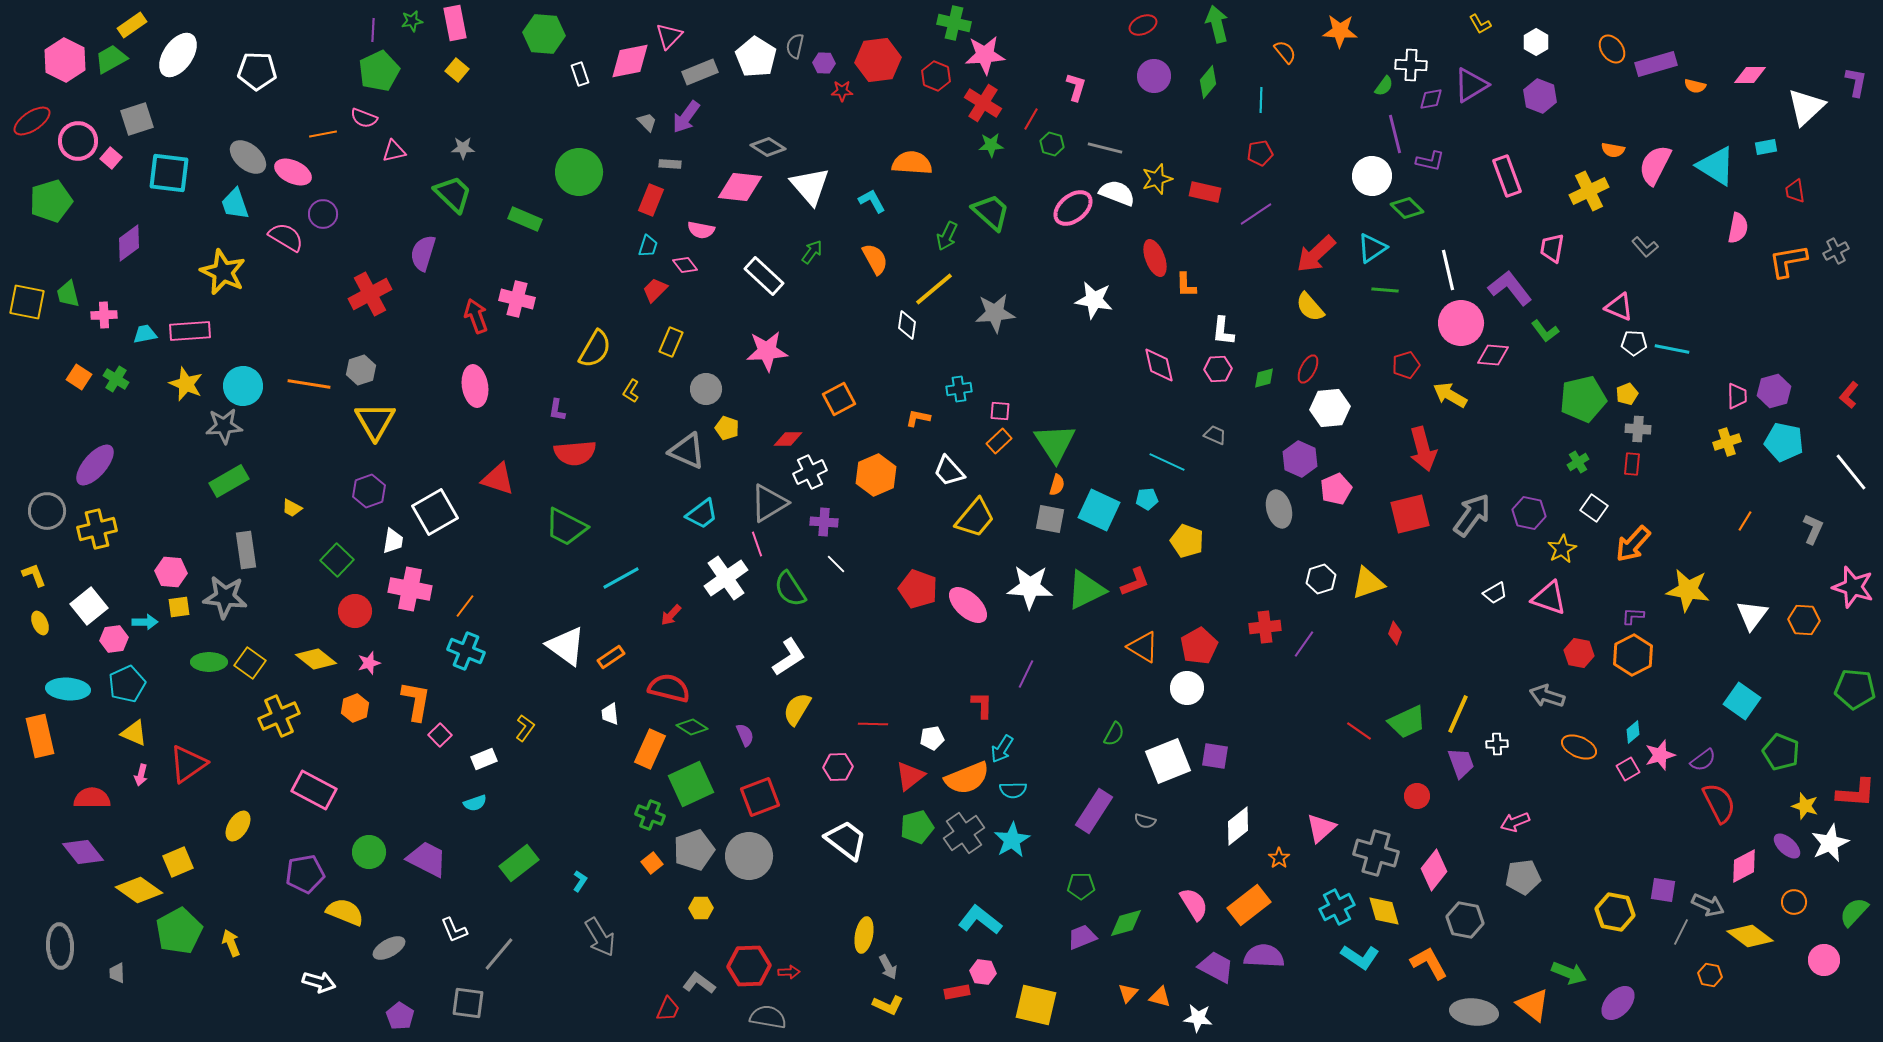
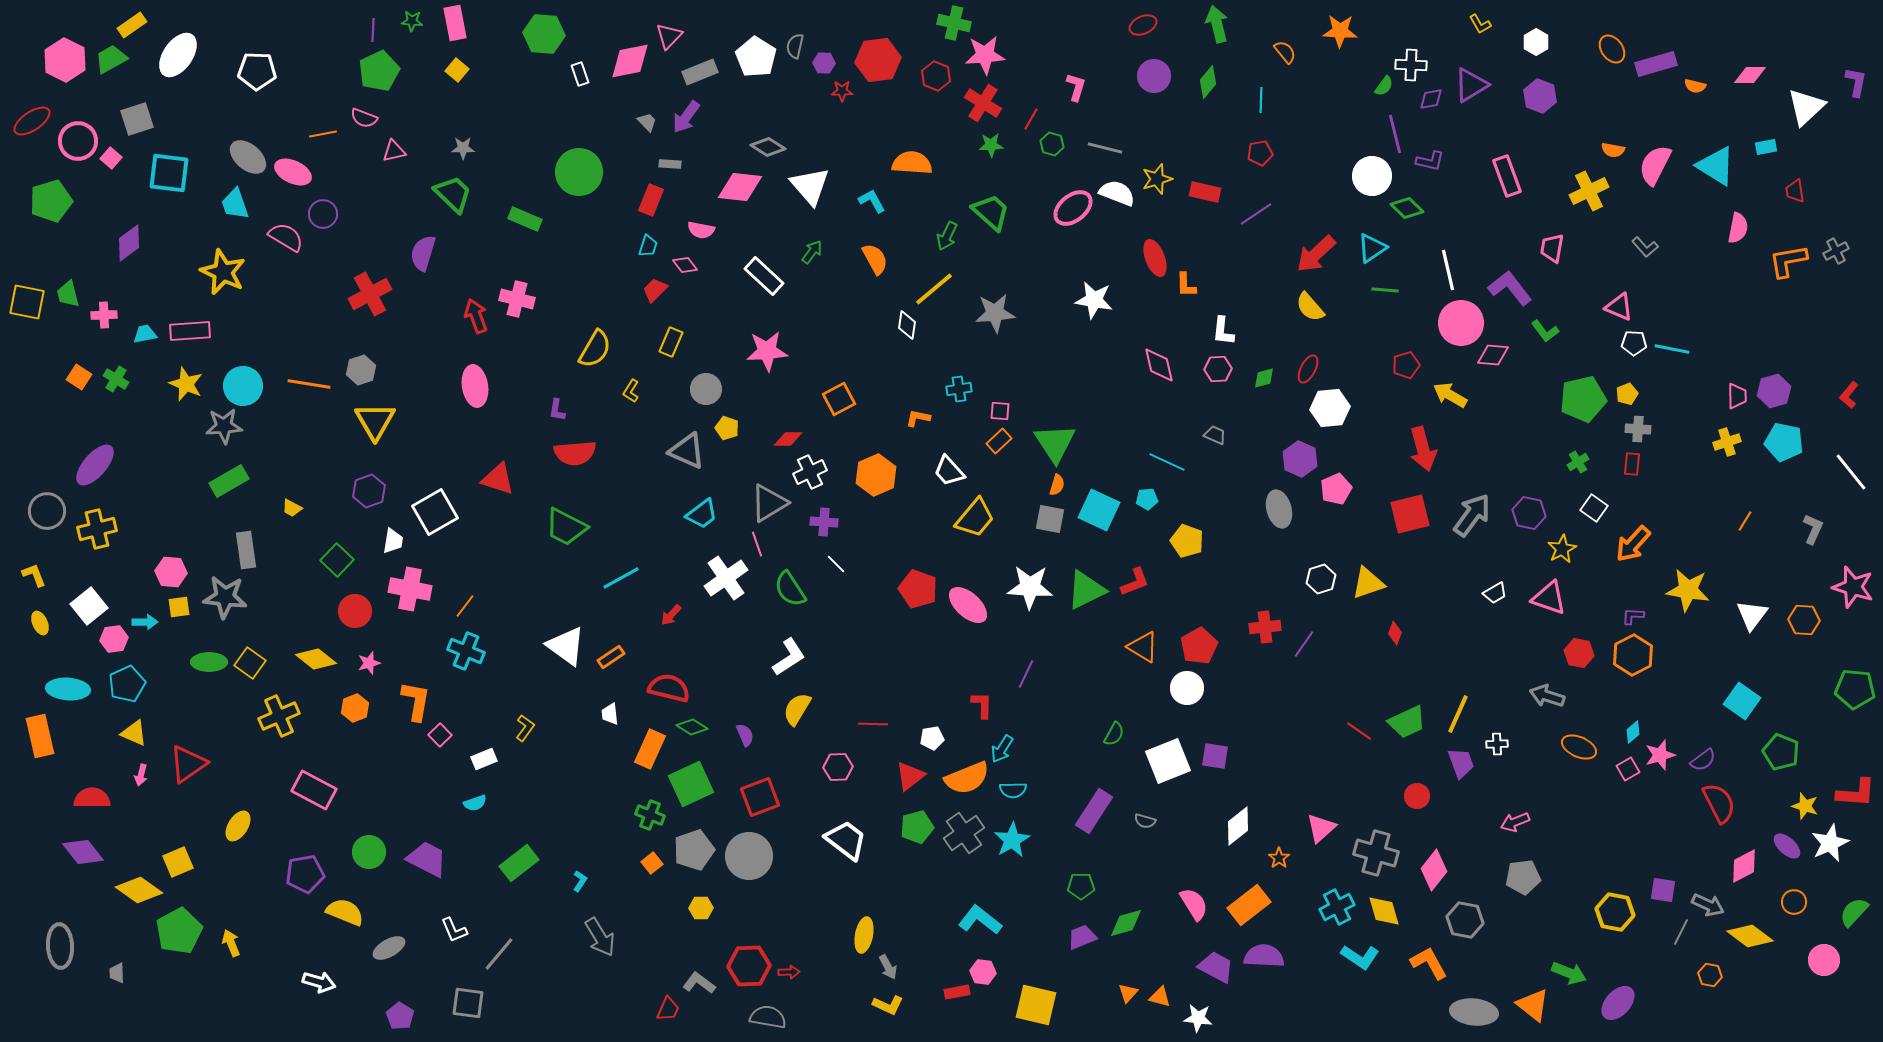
green star at (412, 21): rotated 15 degrees clockwise
